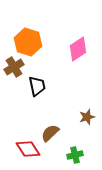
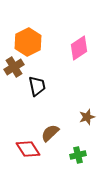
orange hexagon: rotated 16 degrees clockwise
pink diamond: moved 1 px right, 1 px up
green cross: moved 3 px right
